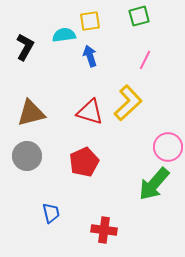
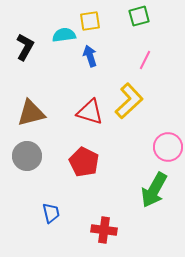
yellow L-shape: moved 1 px right, 2 px up
red pentagon: rotated 20 degrees counterclockwise
green arrow: moved 6 px down; rotated 12 degrees counterclockwise
